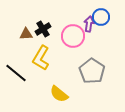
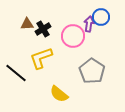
brown triangle: moved 1 px right, 10 px up
yellow L-shape: rotated 40 degrees clockwise
